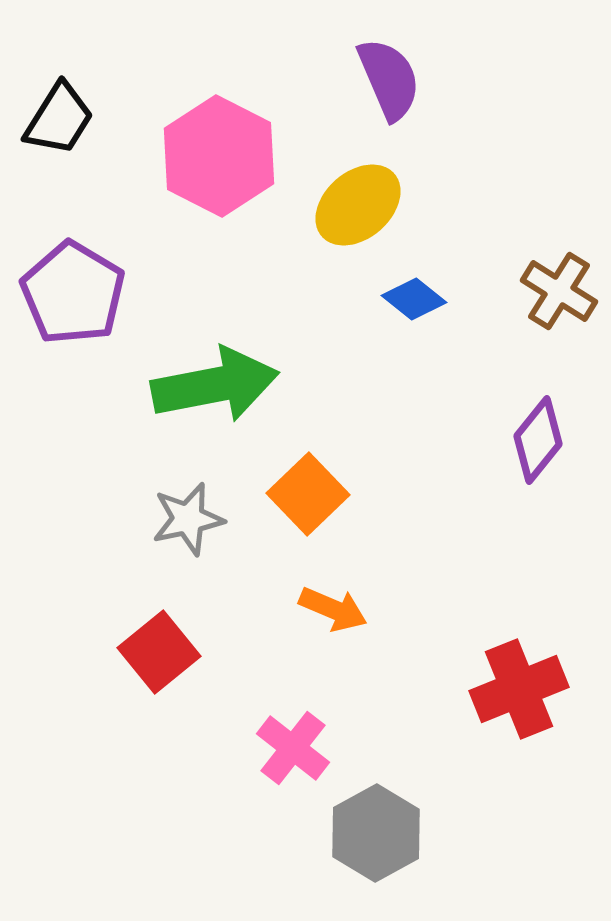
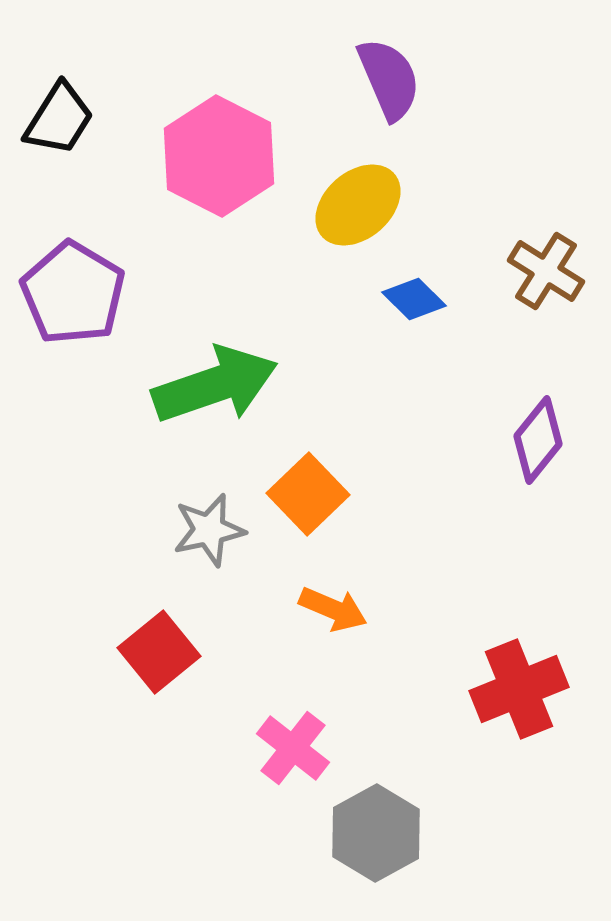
brown cross: moved 13 px left, 20 px up
blue diamond: rotated 6 degrees clockwise
green arrow: rotated 8 degrees counterclockwise
gray star: moved 21 px right, 11 px down
